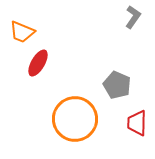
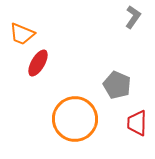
orange trapezoid: moved 2 px down
